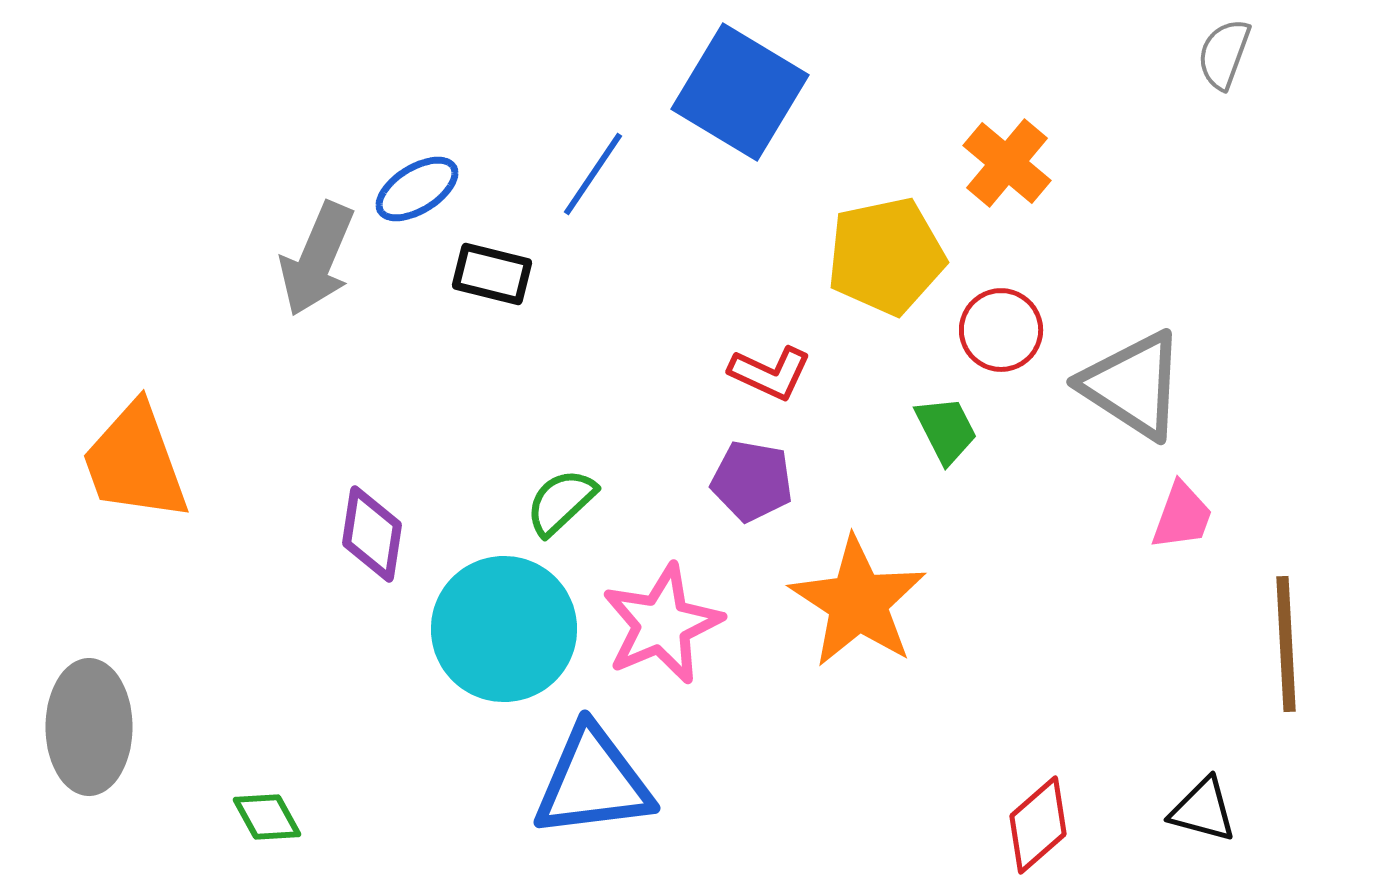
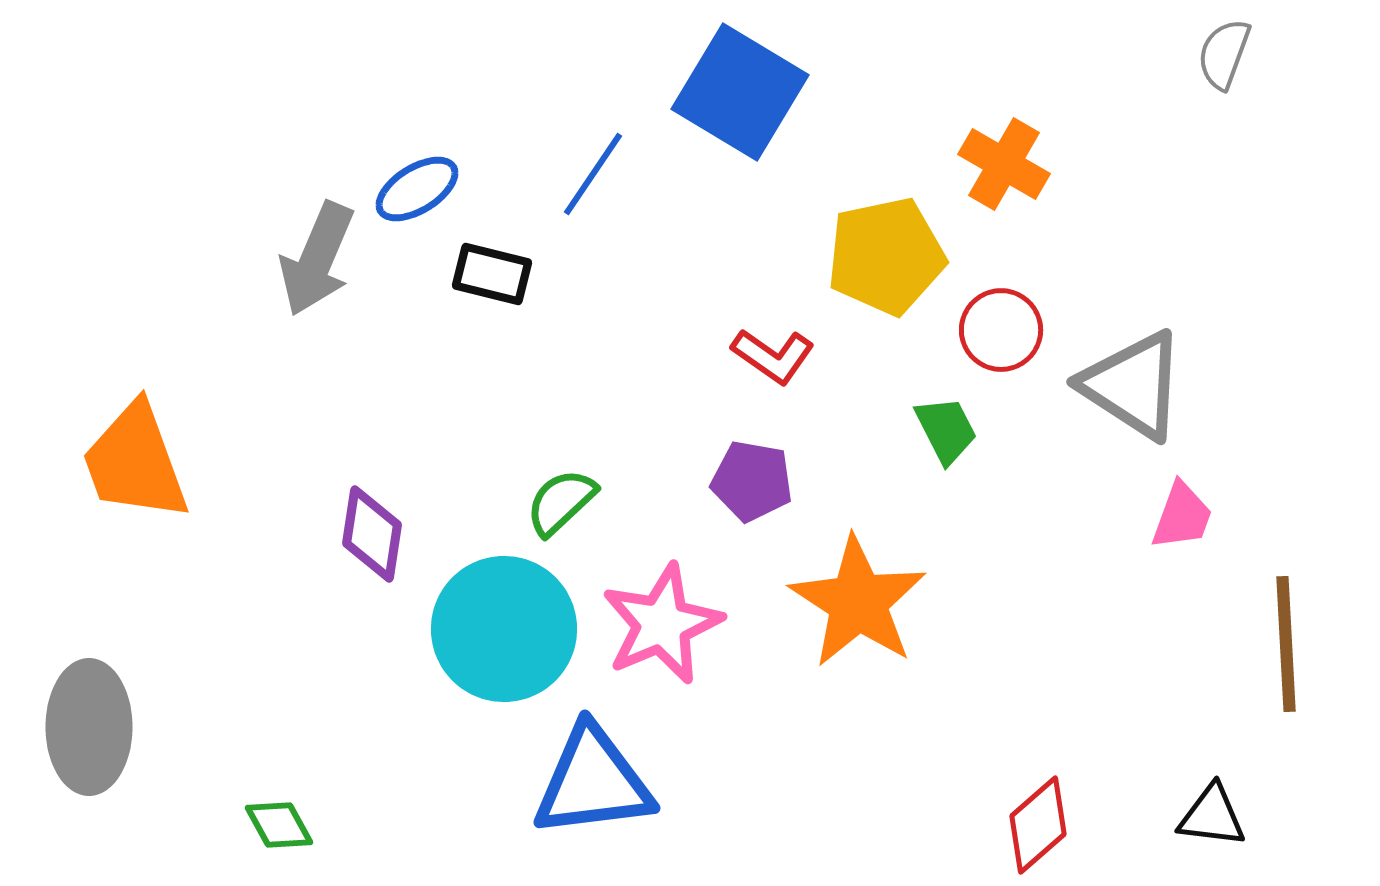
orange cross: moved 3 px left, 1 px down; rotated 10 degrees counterclockwise
red L-shape: moved 3 px right, 17 px up; rotated 10 degrees clockwise
black triangle: moved 9 px right, 6 px down; rotated 8 degrees counterclockwise
green diamond: moved 12 px right, 8 px down
